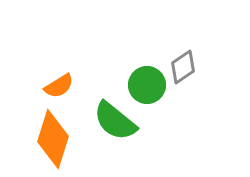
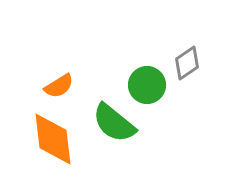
gray diamond: moved 4 px right, 4 px up
green semicircle: moved 1 px left, 2 px down
orange diamond: rotated 24 degrees counterclockwise
